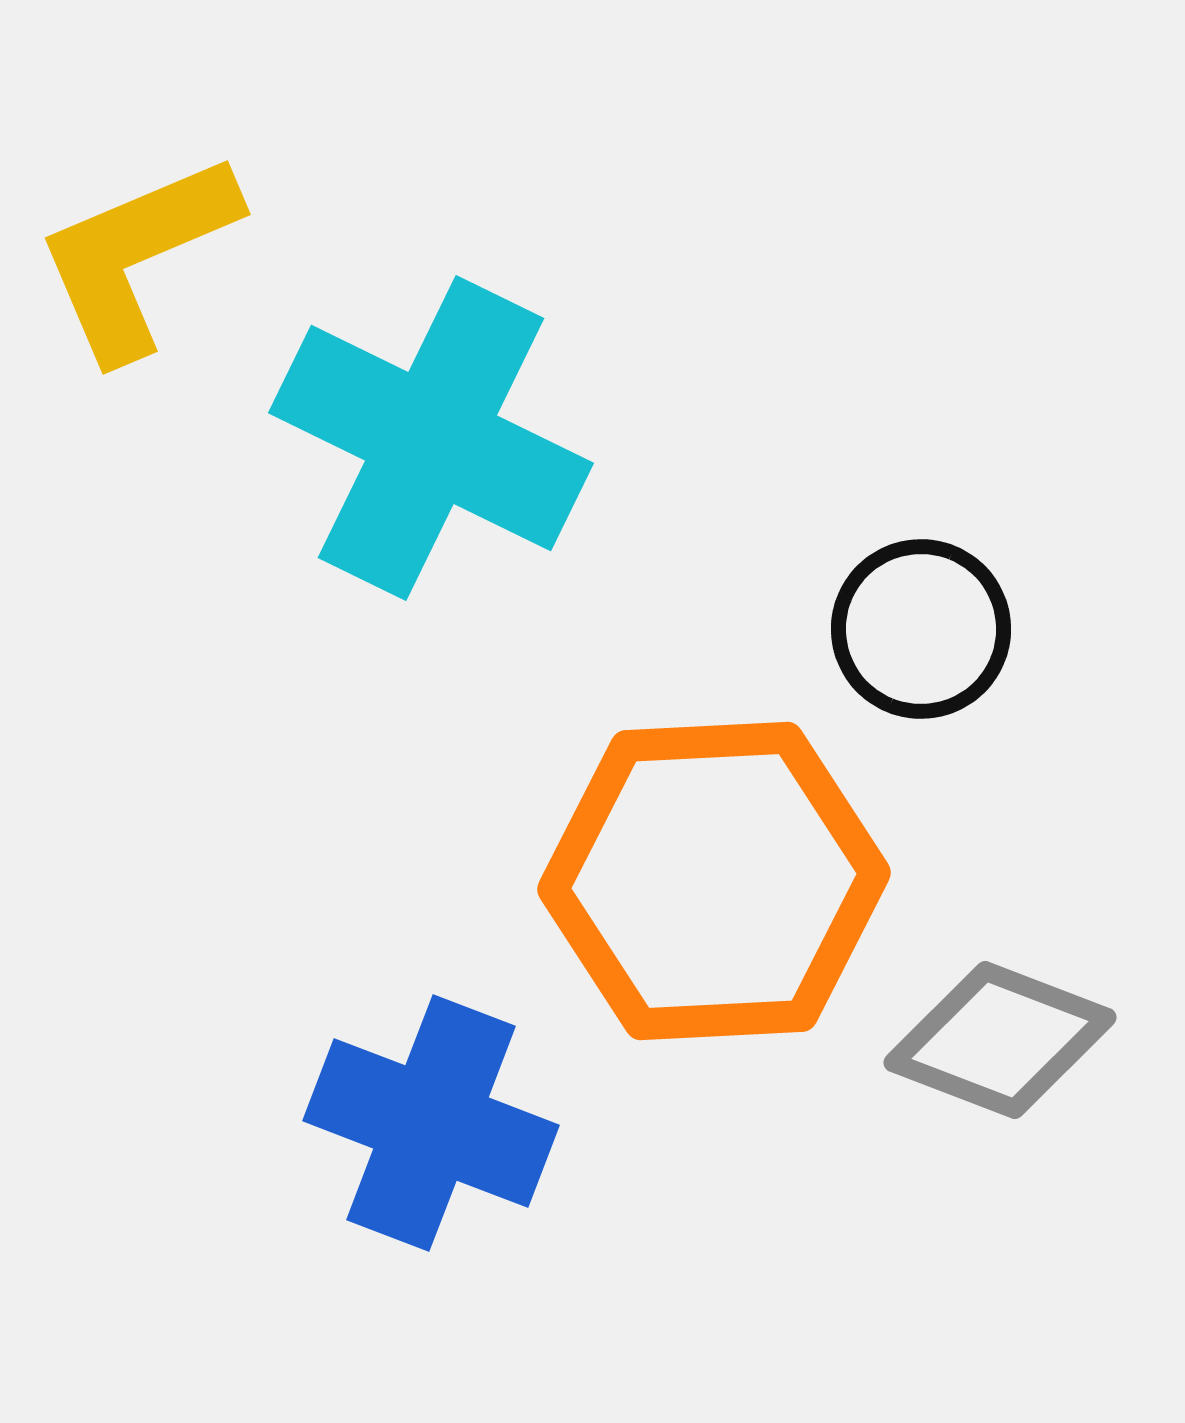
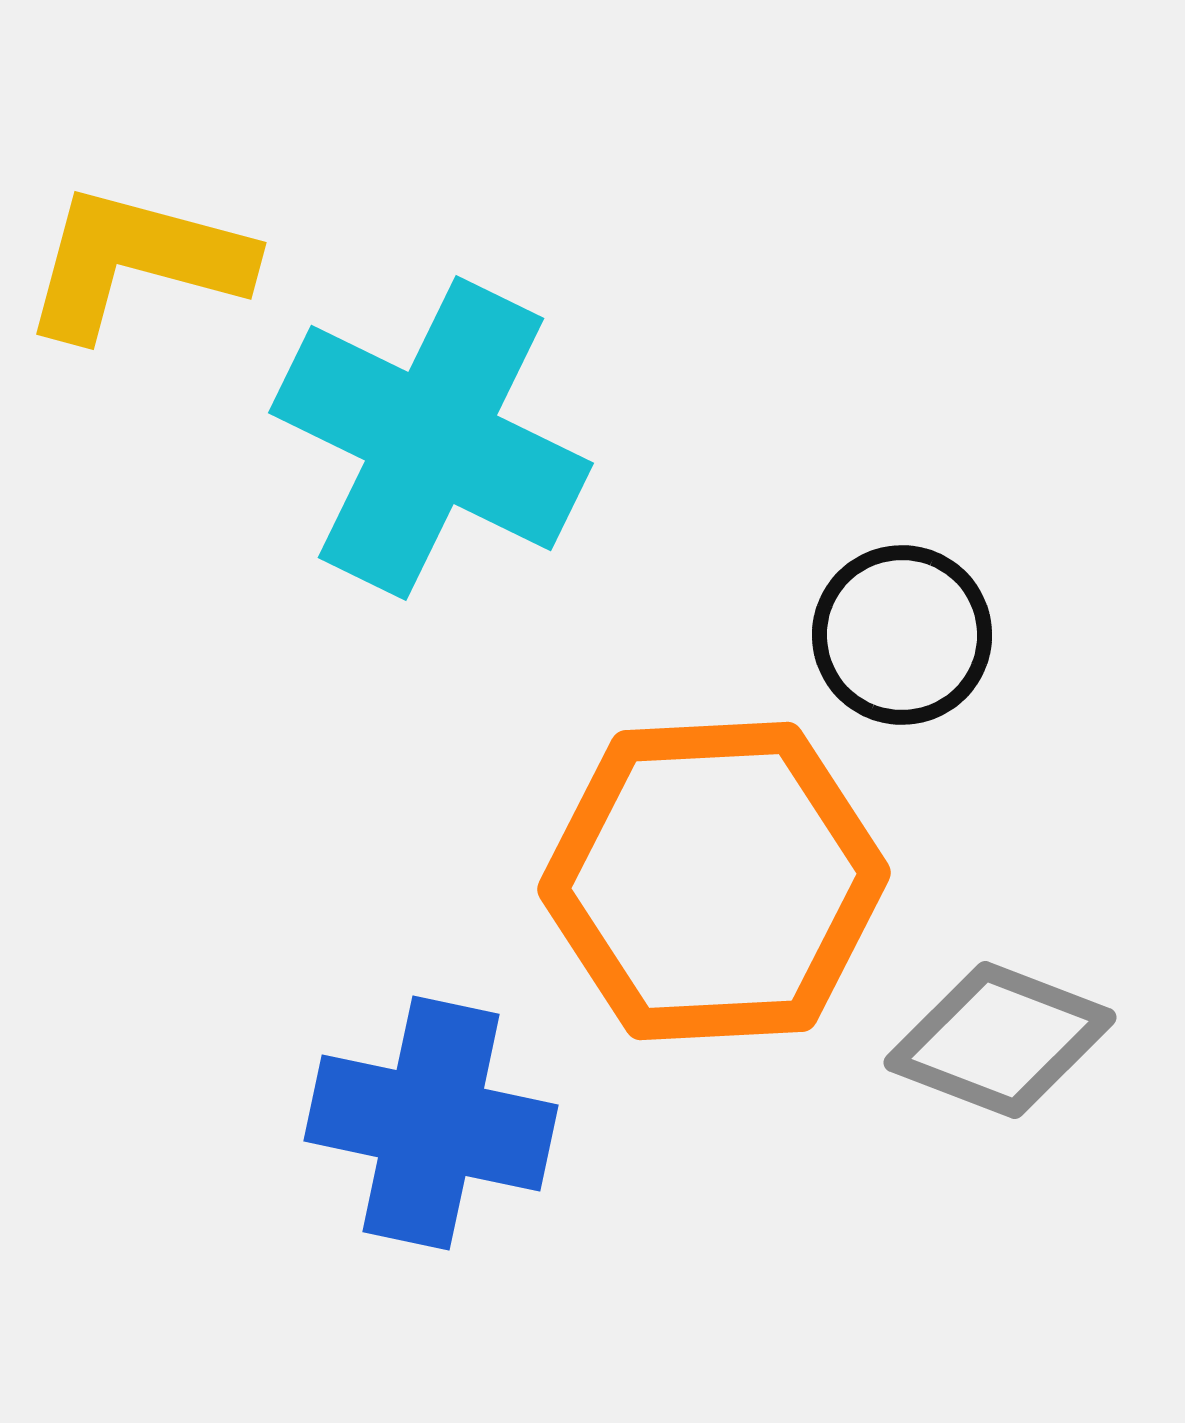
yellow L-shape: moved 1 px left, 6 px down; rotated 38 degrees clockwise
black circle: moved 19 px left, 6 px down
blue cross: rotated 9 degrees counterclockwise
